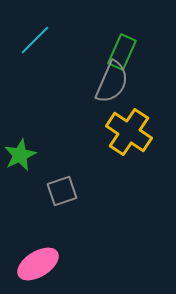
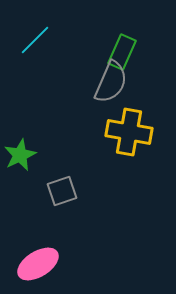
gray semicircle: moved 1 px left
yellow cross: rotated 24 degrees counterclockwise
